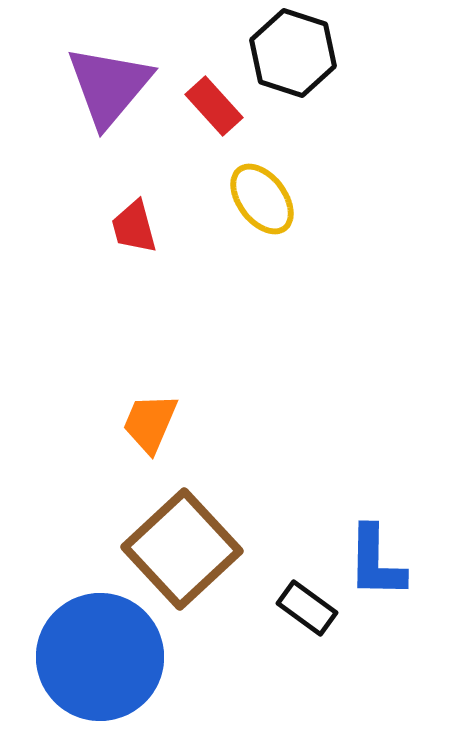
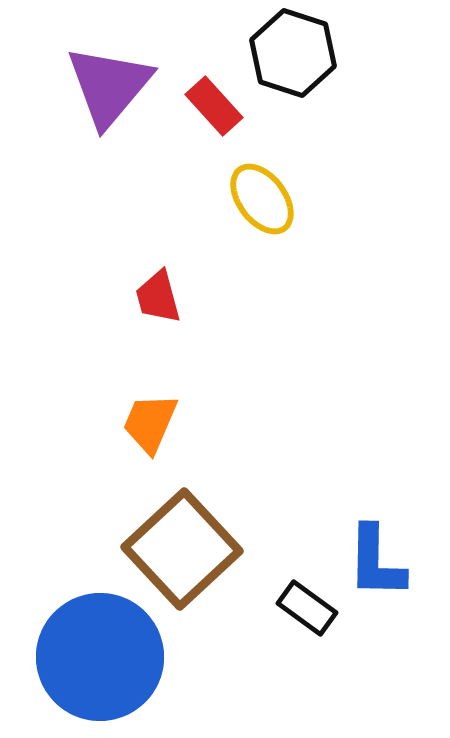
red trapezoid: moved 24 px right, 70 px down
